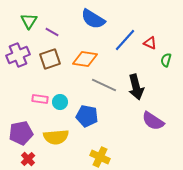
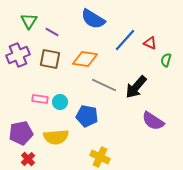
brown square: rotated 30 degrees clockwise
black arrow: rotated 55 degrees clockwise
